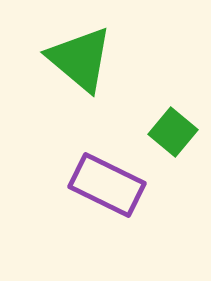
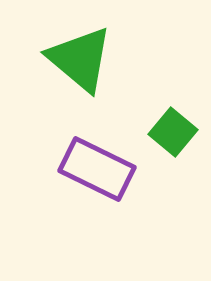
purple rectangle: moved 10 px left, 16 px up
